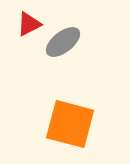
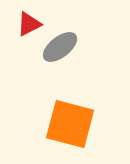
gray ellipse: moved 3 px left, 5 px down
